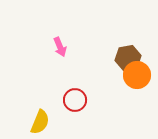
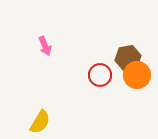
pink arrow: moved 15 px left, 1 px up
red circle: moved 25 px right, 25 px up
yellow semicircle: rotated 10 degrees clockwise
